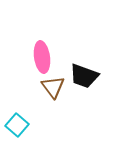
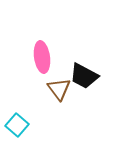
black trapezoid: rotated 8 degrees clockwise
brown triangle: moved 6 px right, 2 px down
